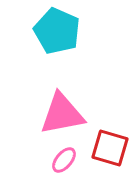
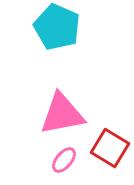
cyan pentagon: moved 4 px up
red square: rotated 15 degrees clockwise
